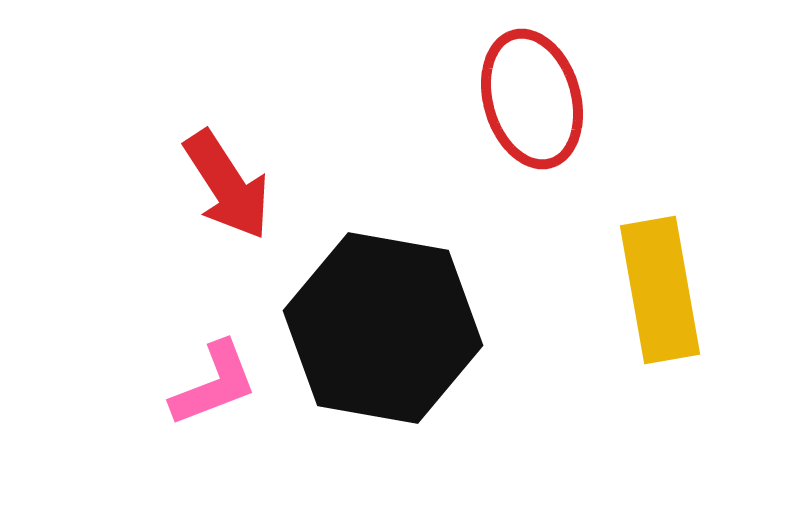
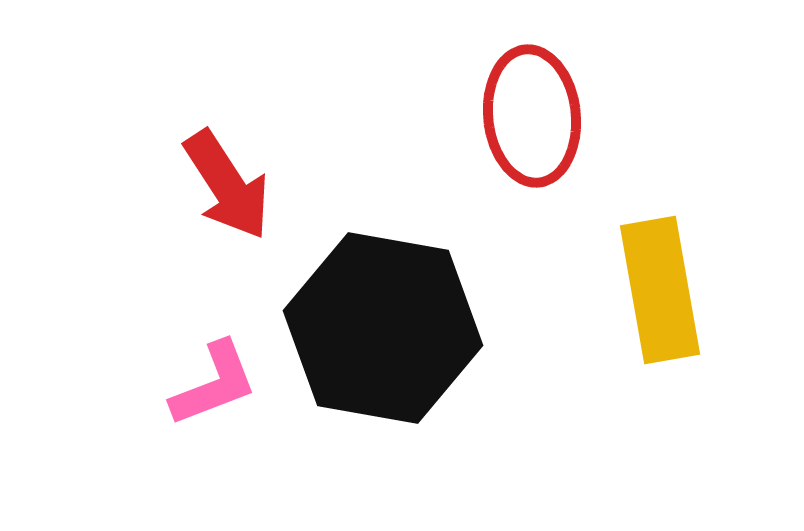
red ellipse: moved 17 px down; rotated 10 degrees clockwise
